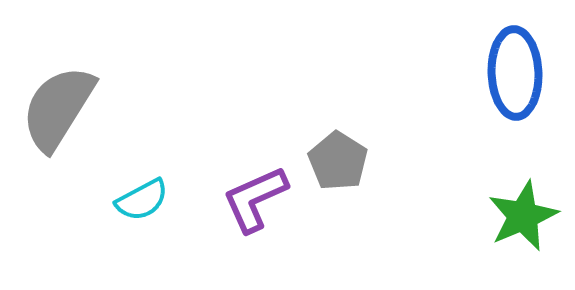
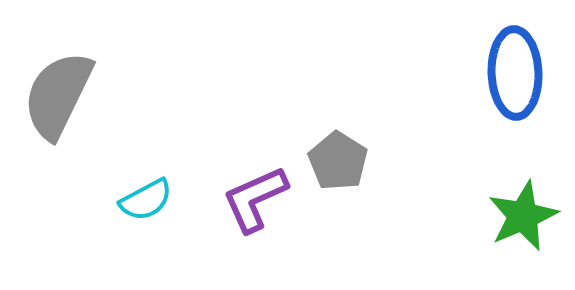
gray semicircle: moved 13 px up; rotated 6 degrees counterclockwise
cyan semicircle: moved 4 px right
